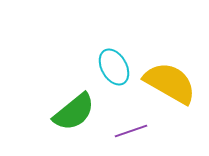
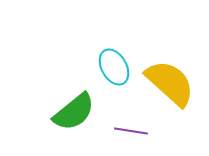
yellow semicircle: rotated 12 degrees clockwise
purple line: rotated 28 degrees clockwise
